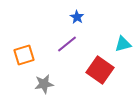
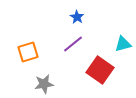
purple line: moved 6 px right
orange square: moved 4 px right, 3 px up
